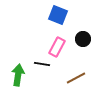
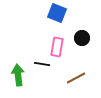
blue square: moved 1 px left, 2 px up
black circle: moved 1 px left, 1 px up
pink rectangle: rotated 18 degrees counterclockwise
green arrow: rotated 15 degrees counterclockwise
